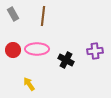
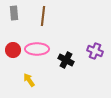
gray rectangle: moved 1 px right, 1 px up; rotated 24 degrees clockwise
purple cross: rotated 28 degrees clockwise
yellow arrow: moved 4 px up
